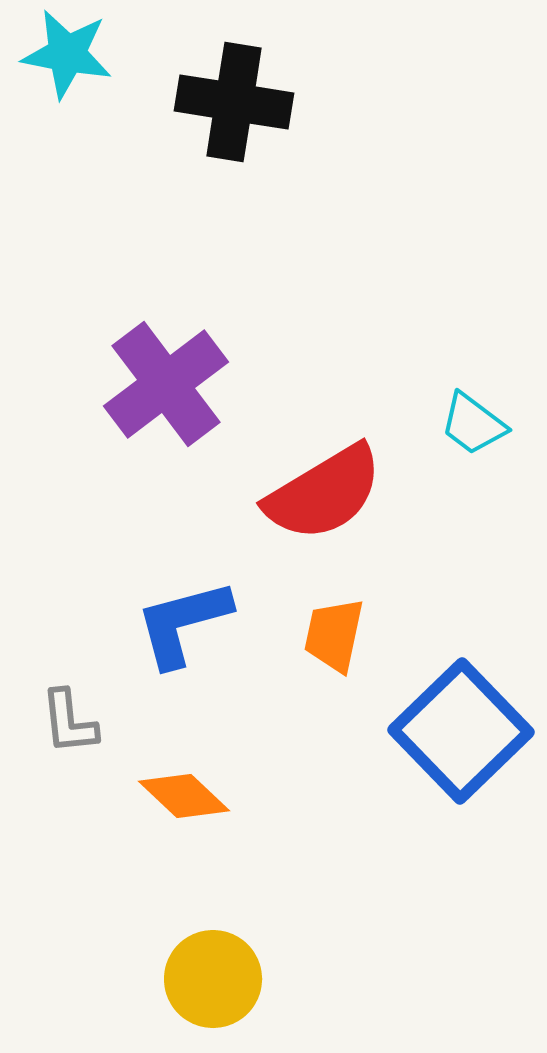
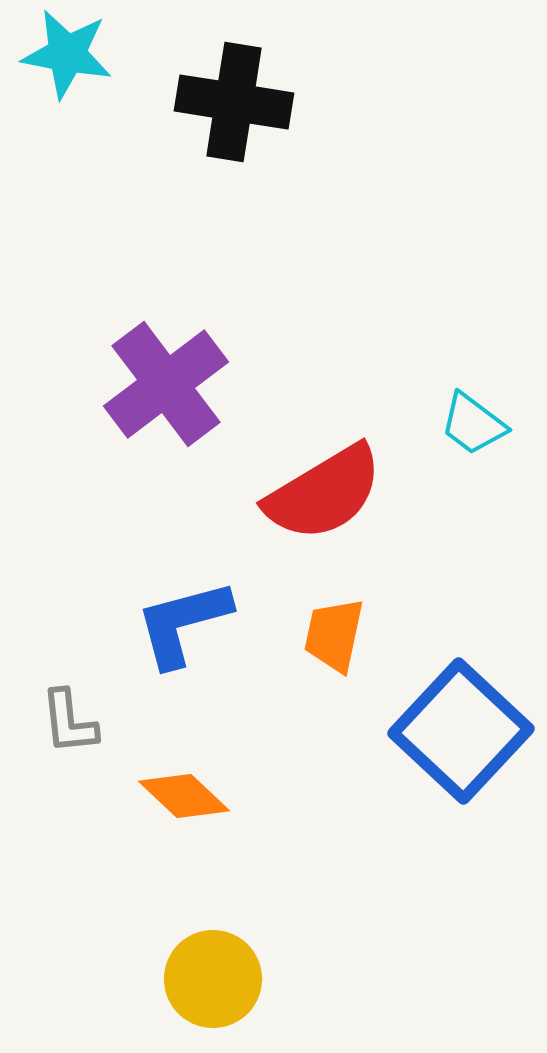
blue square: rotated 3 degrees counterclockwise
